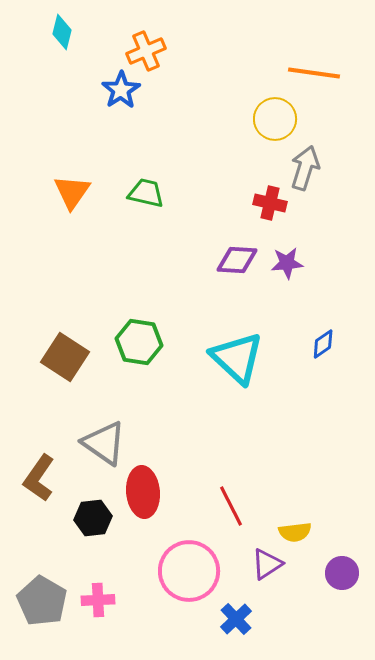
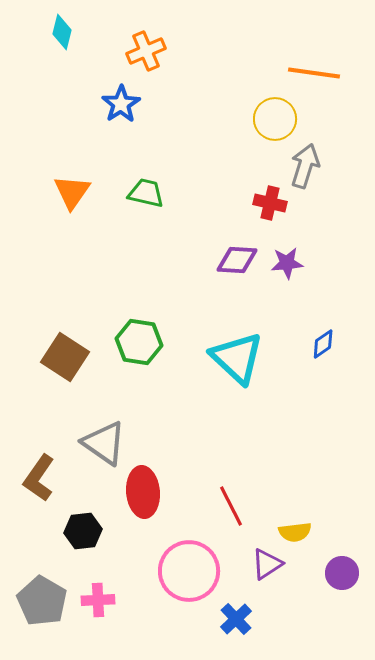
blue star: moved 14 px down
gray arrow: moved 2 px up
black hexagon: moved 10 px left, 13 px down
